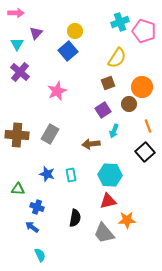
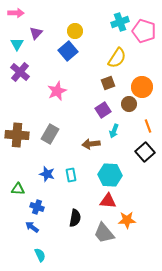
red triangle: rotated 18 degrees clockwise
